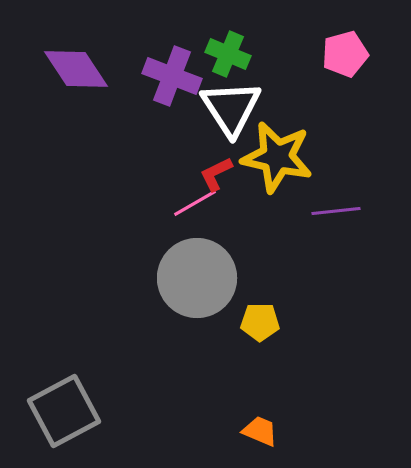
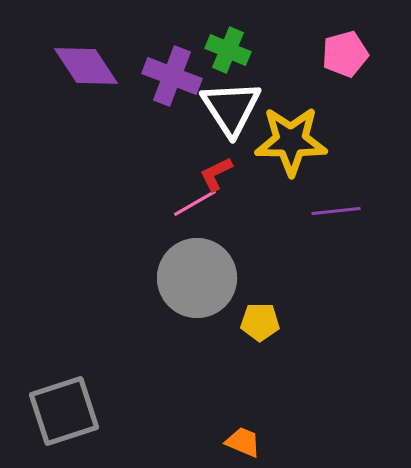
green cross: moved 4 px up
purple diamond: moved 10 px right, 3 px up
yellow star: moved 14 px right, 16 px up; rotated 12 degrees counterclockwise
gray square: rotated 10 degrees clockwise
orange trapezoid: moved 17 px left, 11 px down
